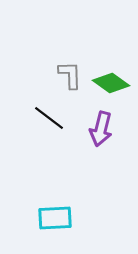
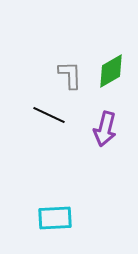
green diamond: moved 12 px up; rotated 66 degrees counterclockwise
black line: moved 3 px up; rotated 12 degrees counterclockwise
purple arrow: moved 4 px right
